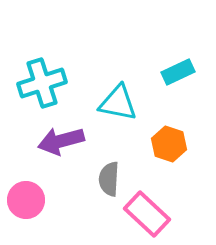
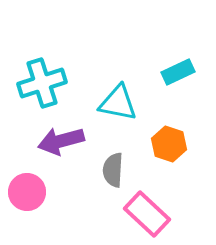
gray semicircle: moved 4 px right, 9 px up
pink circle: moved 1 px right, 8 px up
